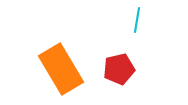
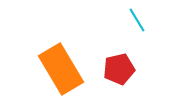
cyan line: rotated 40 degrees counterclockwise
